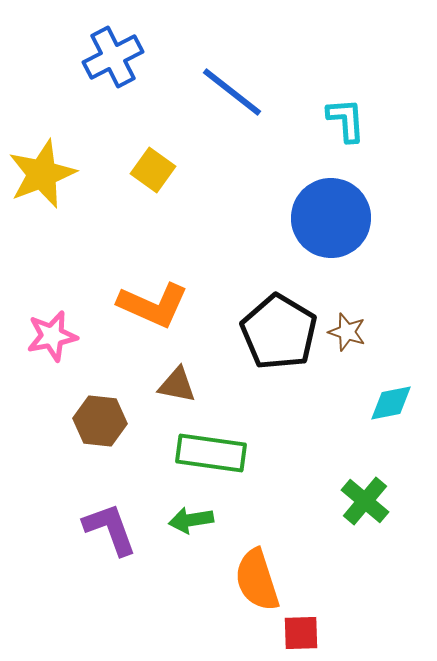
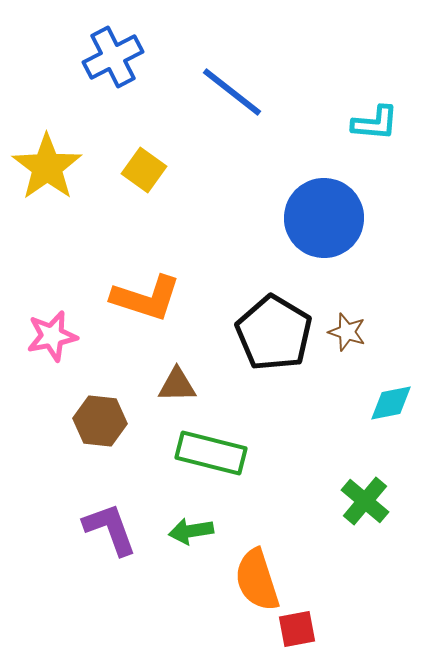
cyan L-shape: moved 29 px right, 3 px down; rotated 99 degrees clockwise
yellow square: moved 9 px left
yellow star: moved 5 px right, 7 px up; rotated 14 degrees counterclockwise
blue circle: moved 7 px left
orange L-shape: moved 7 px left, 7 px up; rotated 6 degrees counterclockwise
black pentagon: moved 5 px left, 1 px down
brown triangle: rotated 12 degrees counterclockwise
green rectangle: rotated 6 degrees clockwise
green arrow: moved 11 px down
red square: moved 4 px left, 4 px up; rotated 9 degrees counterclockwise
